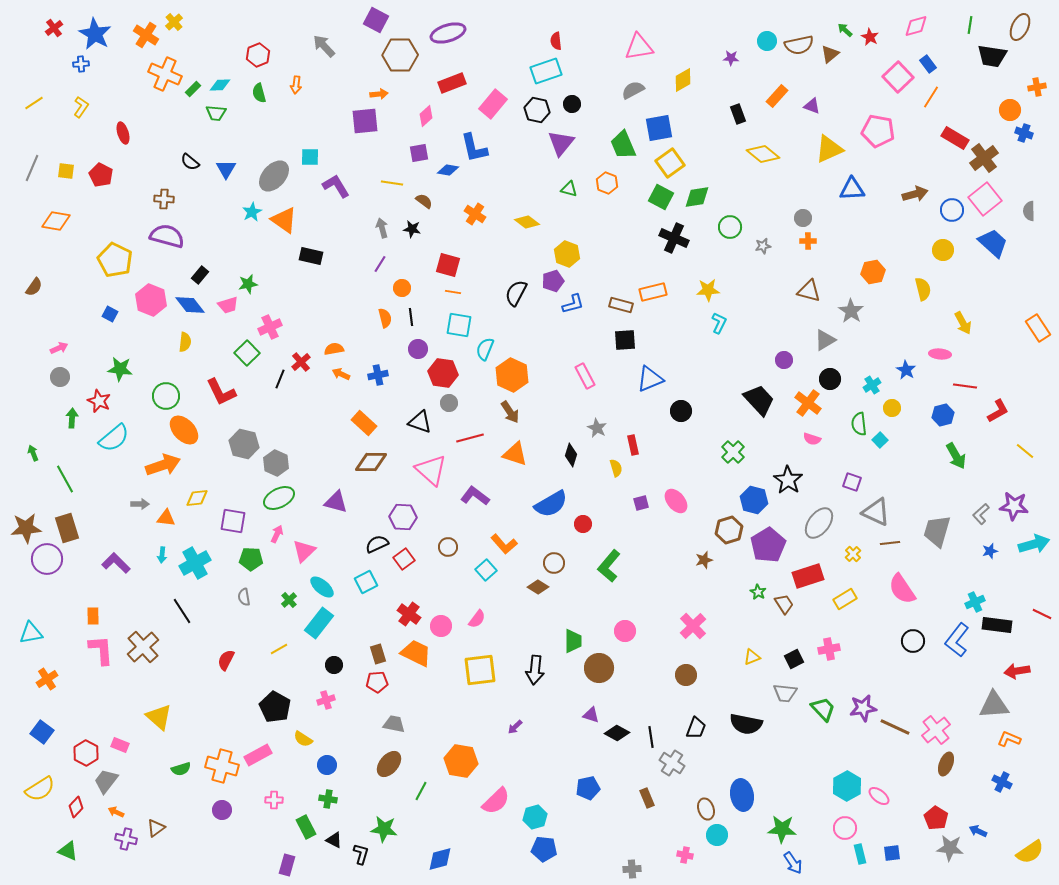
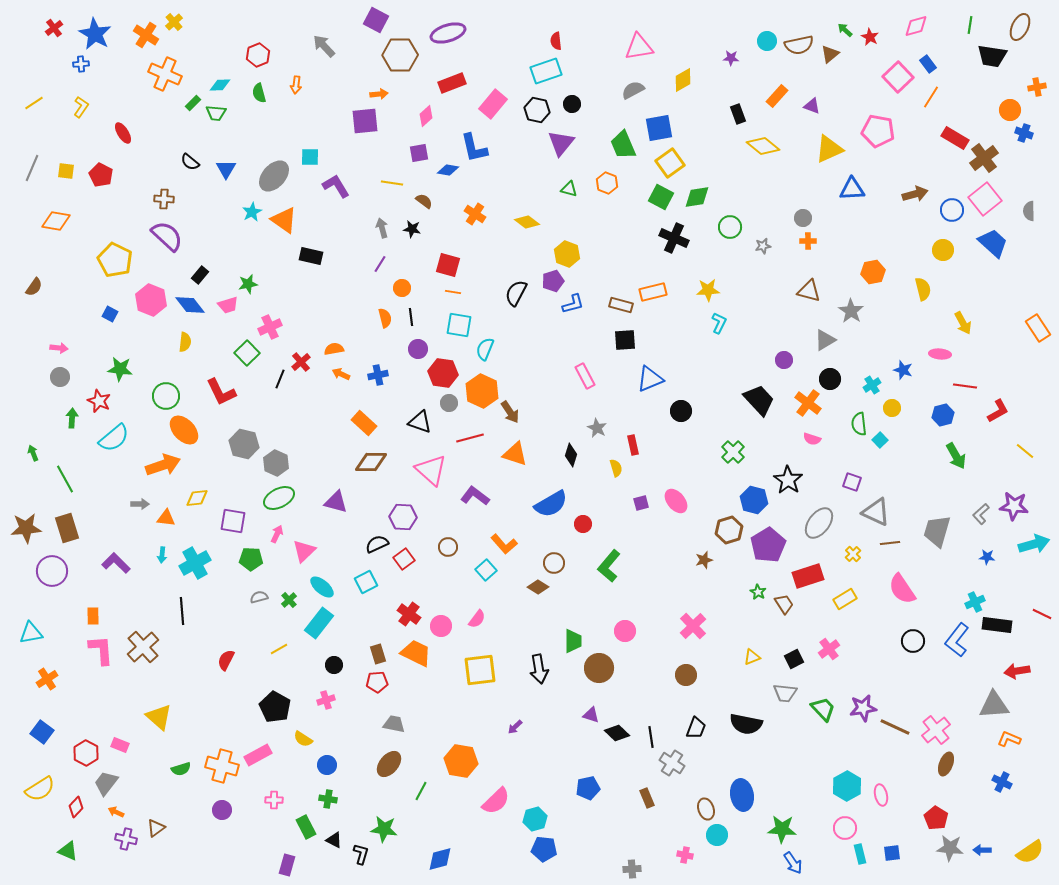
green rectangle at (193, 89): moved 14 px down
red ellipse at (123, 133): rotated 15 degrees counterclockwise
yellow diamond at (763, 154): moved 8 px up
purple semicircle at (167, 236): rotated 28 degrees clockwise
pink arrow at (59, 348): rotated 30 degrees clockwise
blue star at (906, 370): moved 3 px left; rotated 12 degrees counterclockwise
orange hexagon at (512, 375): moved 30 px left, 16 px down
blue star at (990, 551): moved 3 px left, 6 px down; rotated 21 degrees clockwise
purple circle at (47, 559): moved 5 px right, 12 px down
gray semicircle at (244, 597): moved 15 px right; rotated 84 degrees clockwise
black line at (182, 611): rotated 28 degrees clockwise
pink cross at (829, 649): rotated 25 degrees counterclockwise
black arrow at (535, 670): moved 4 px right, 1 px up; rotated 16 degrees counterclockwise
black diamond at (617, 733): rotated 15 degrees clockwise
gray trapezoid at (106, 781): moved 2 px down
pink ellipse at (879, 796): moved 2 px right, 1 px up; rotated 40 degrees clockwise
cyan hexagon at (535, 817): moved 2 px down
blue arrow at (978, 831): moved 4 px right, 19 px down; rotated 24 degrees counterclockwise
